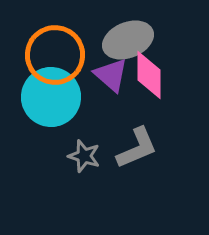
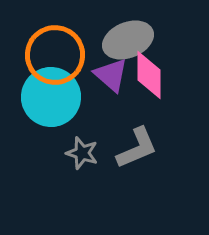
gray star: moved 2 px left, 3 px up
